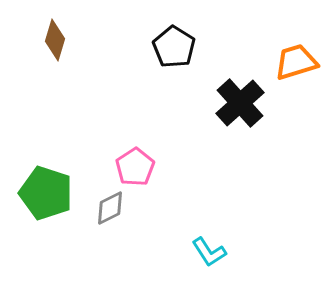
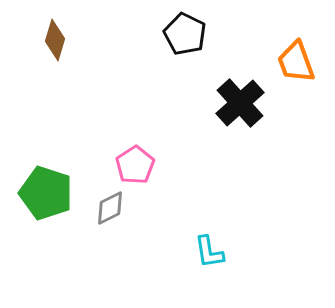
black pentagon: moved 11 px right, 13 px up; rotated 6 degrees counterclockwise
orange trapezoid: rotated 93 degrees counterclockwise
pink pentagon: moved 2 px up
cyan L-shape: rotated 24 degrees clockwise
